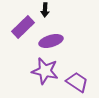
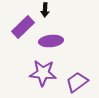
purple ellipse: rotated 10 degrees clockwise
purple star: moved 2 px left, 2 px down; rotated 8 degrees counterclockwise
purple trapezoid: rotated 70 degrees counterclockwise
